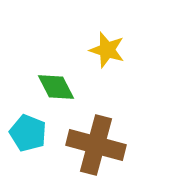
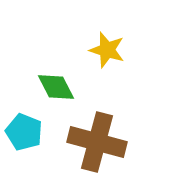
cyan pentagon: moved 4 px left, 1 px up
brown cross: moved 1 px right, 3 px up
